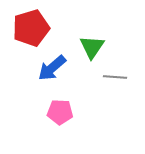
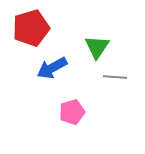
green triangle: moved 5 px right
blue arrow: rotated 12 degrees clockwise
pink pentagon: moved 12 px right; rotated 20 degrees counterclockwise
